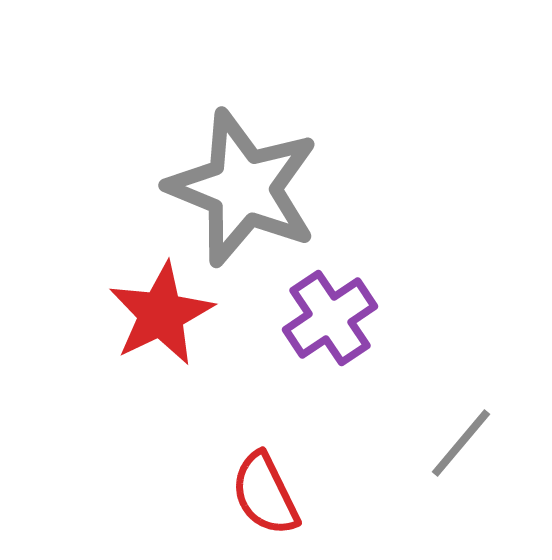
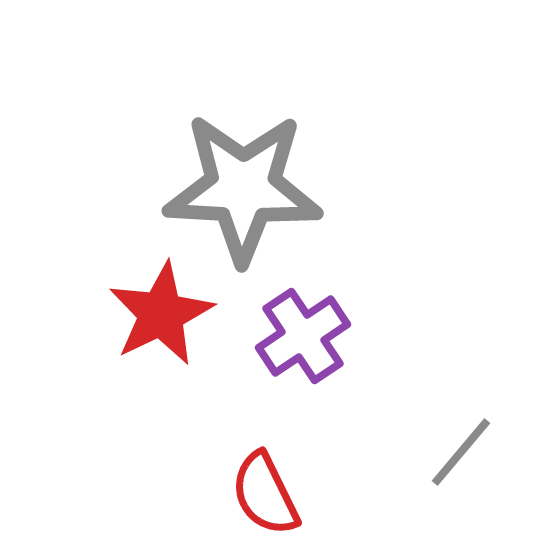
gray star: rotated 19 degrees counterclockwise
purple cross: moved 27 px left, 18 px down
gray line: moved 9 px down
